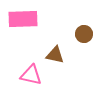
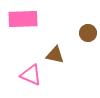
brown circle: moved 4 px right, 1 px up
pink triangle: rotated 10 degrees clockwise
